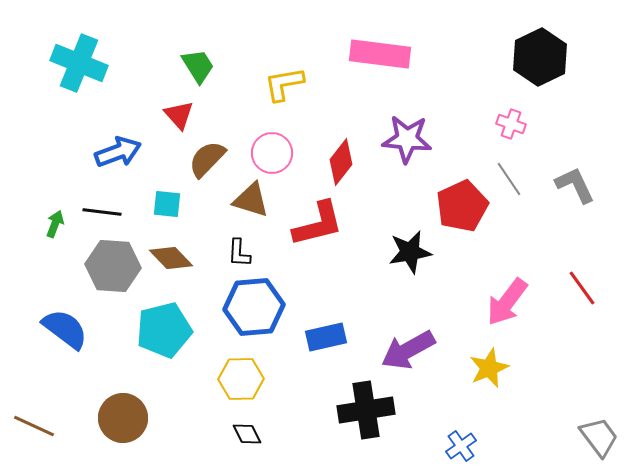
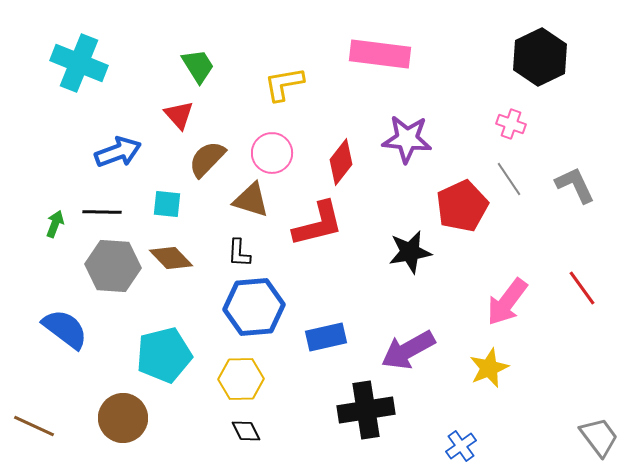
black line: rotated 6 degrees counterclockwise
cyan pentagon: moved 25 px down
black diamond: moved 1 px left, 3 px up
